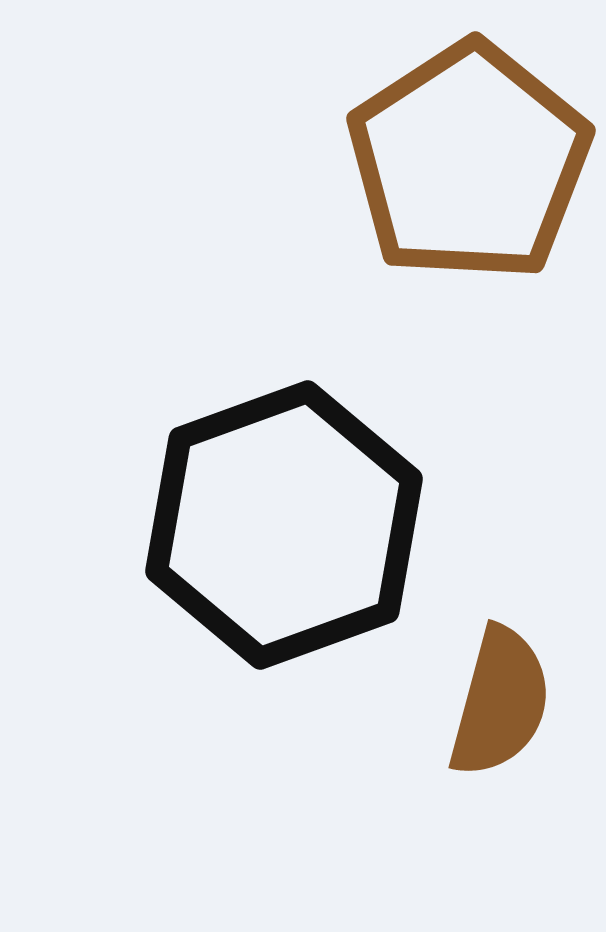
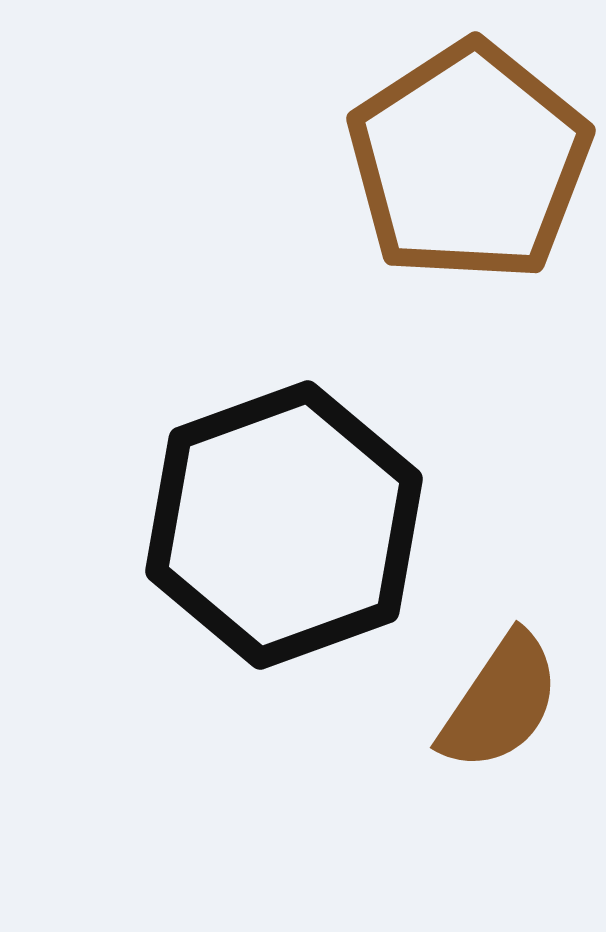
brown semicircle: rotated 19 degrees clockwise
